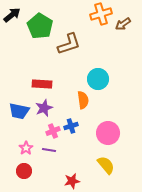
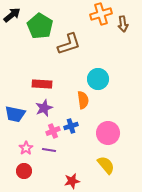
brown arrow: rotated 63 degrees counterclockwise
blue trapezoid: moved 4 px left, 3 px down
